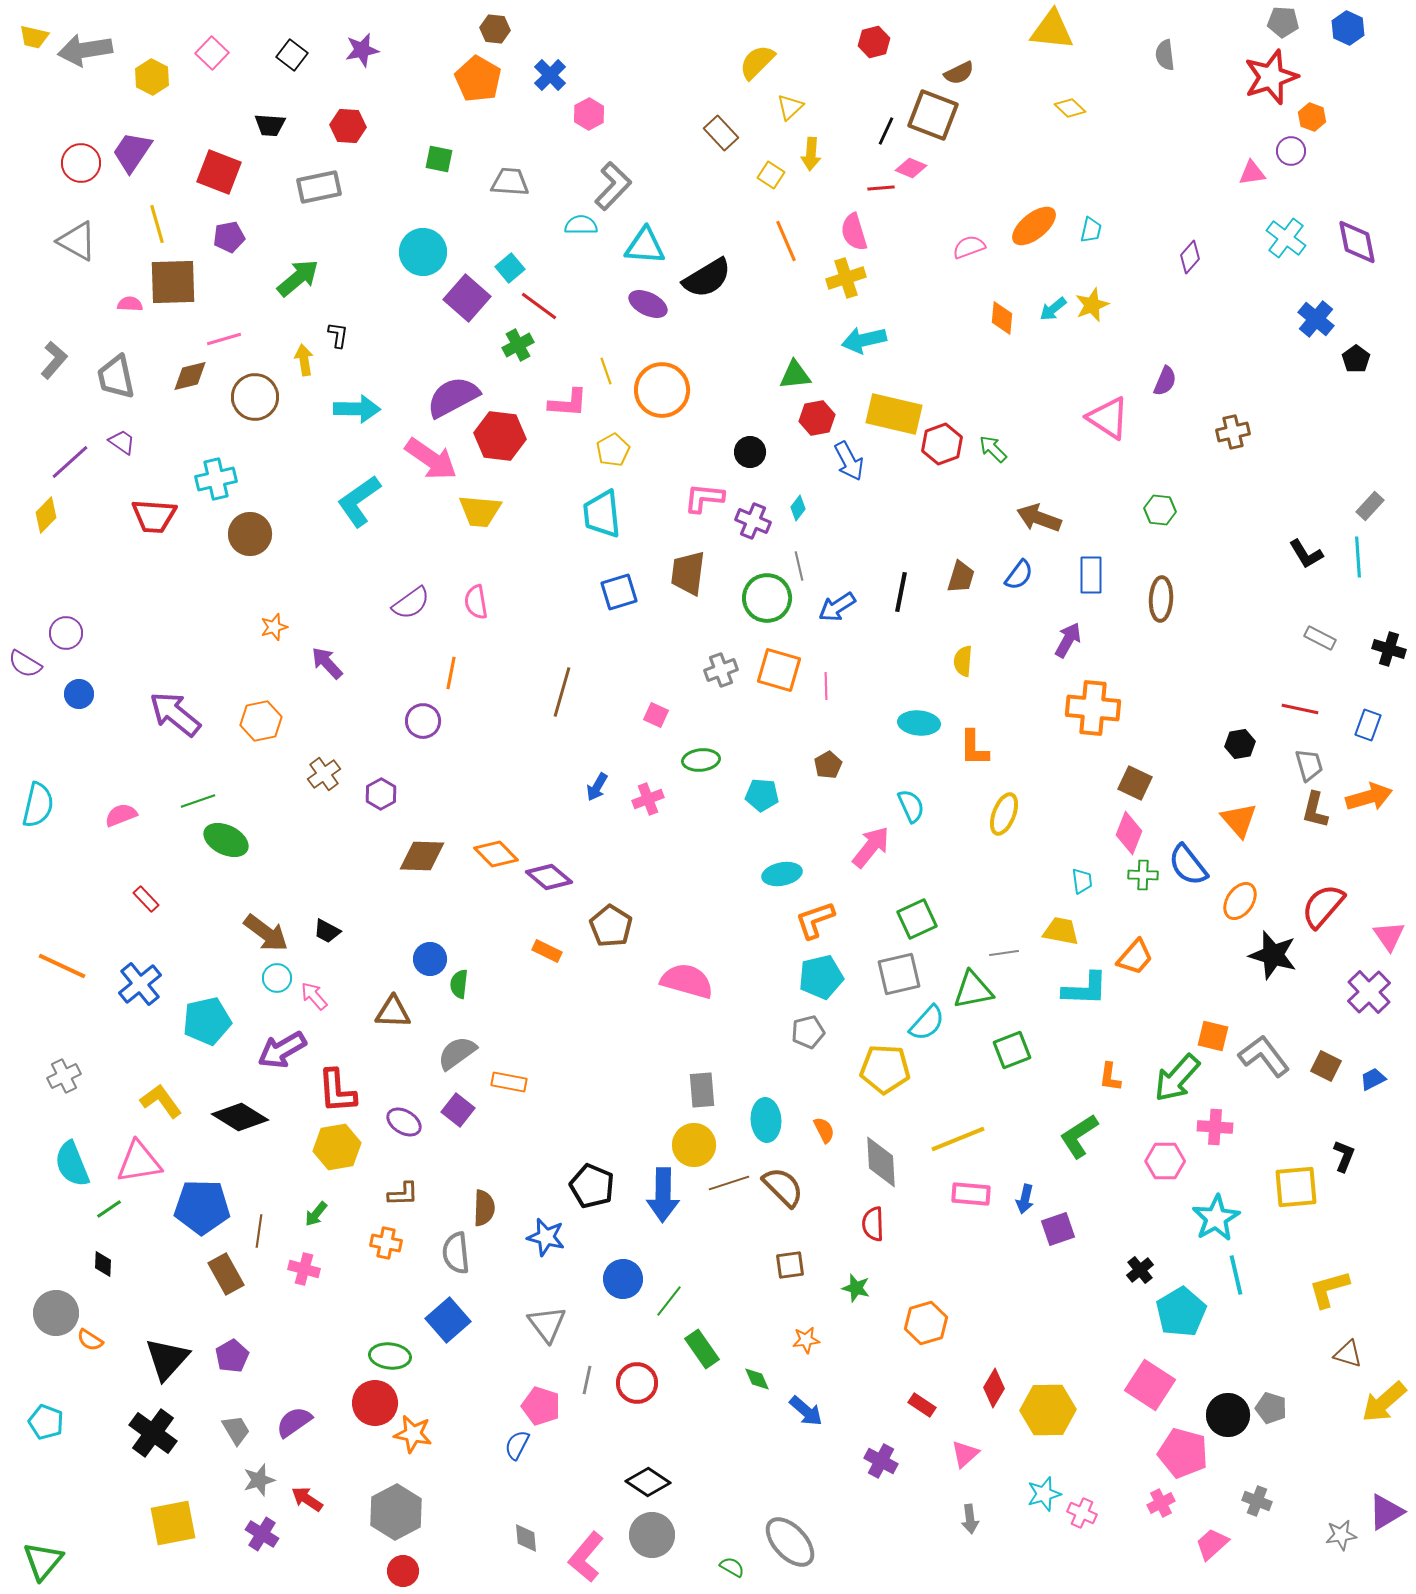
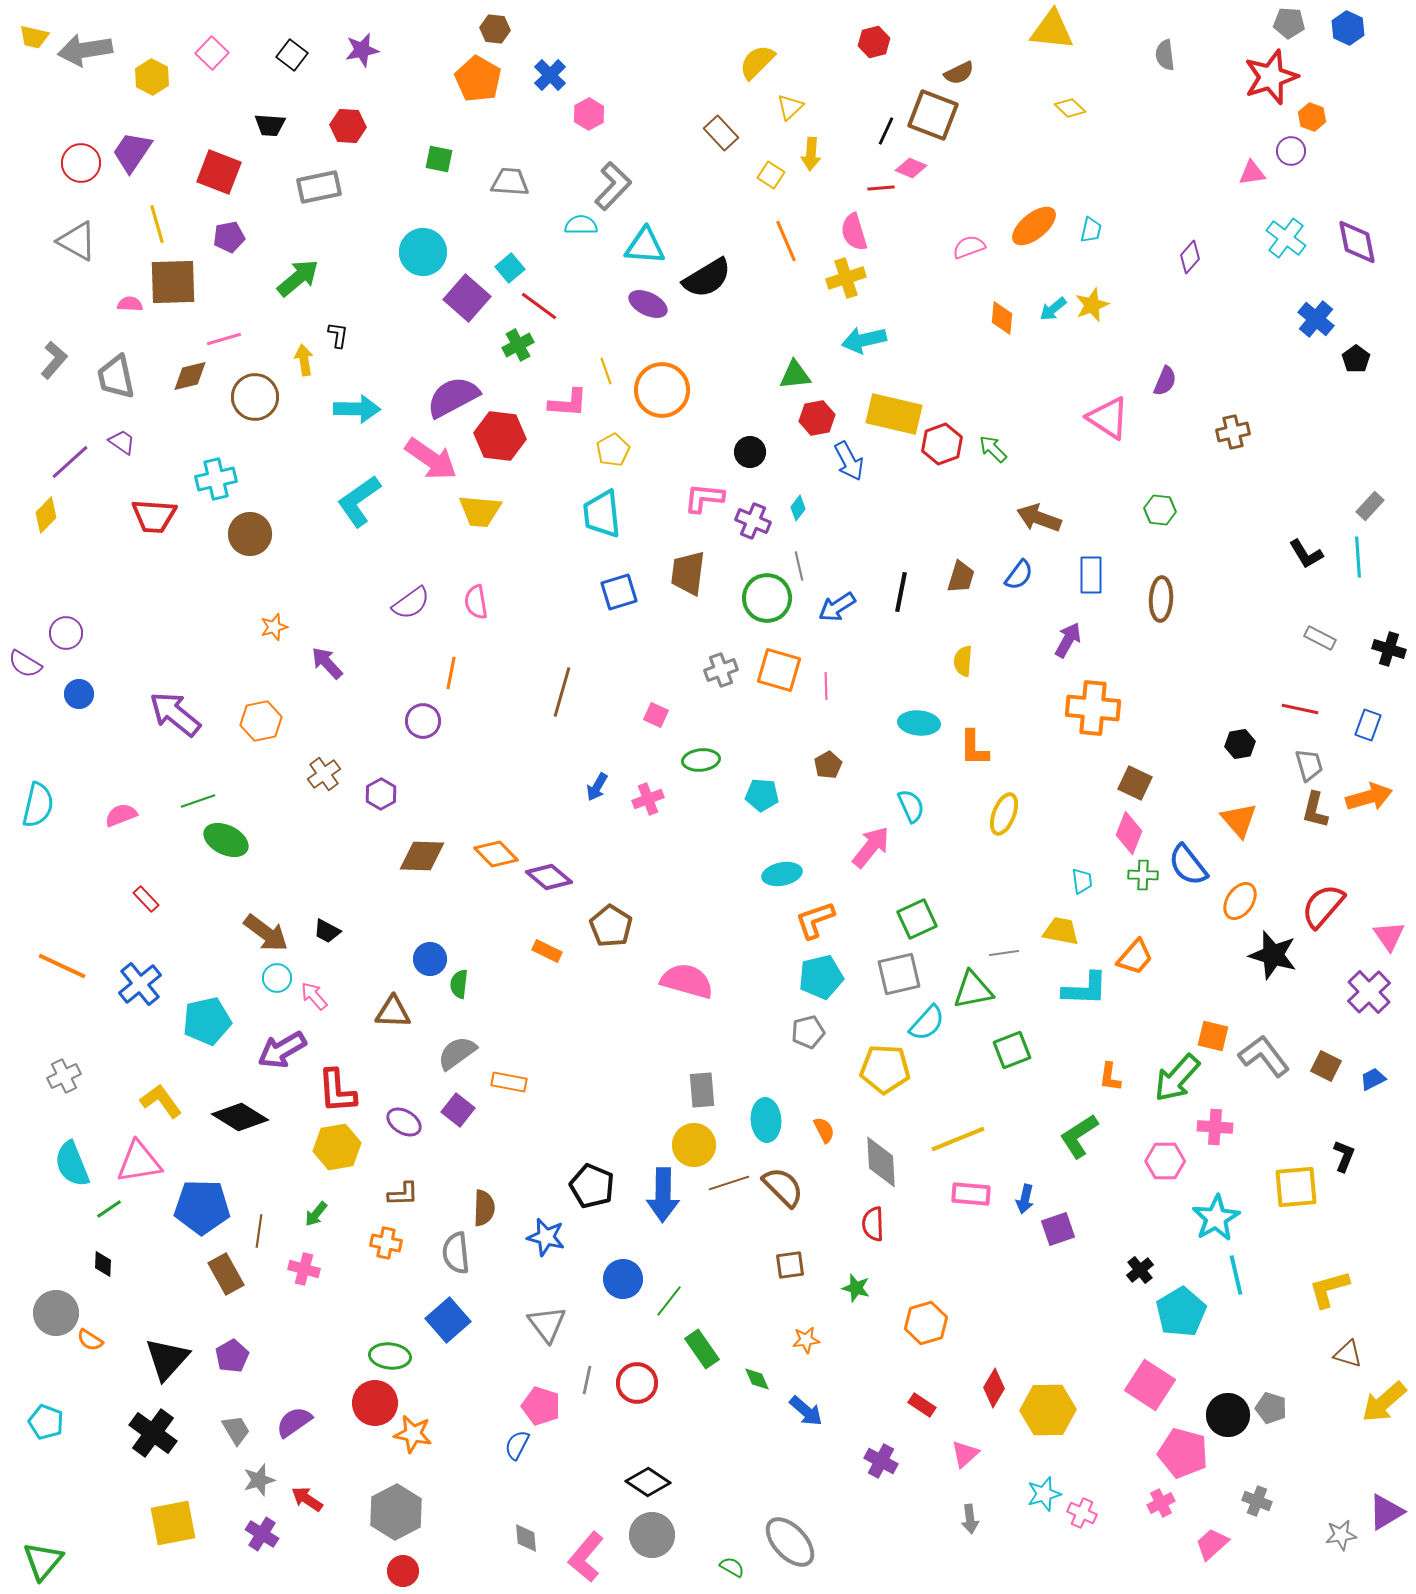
gray pentagon at (1283, 22): moved 6 px right, 1 px down
